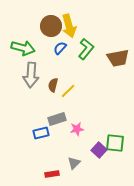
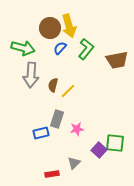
brown circle: moved 1 px left, 2 px down
brown trapezoid: moved 1 px left, 2 px down
gray rectangle: rotated 54 degrees counterclockwise
